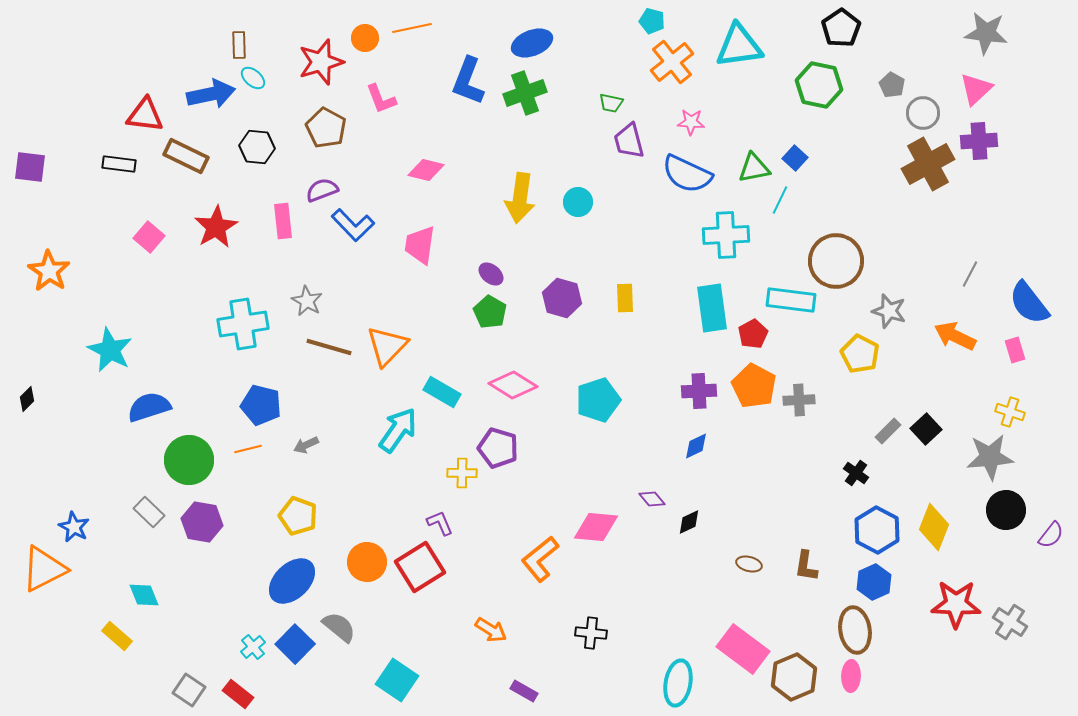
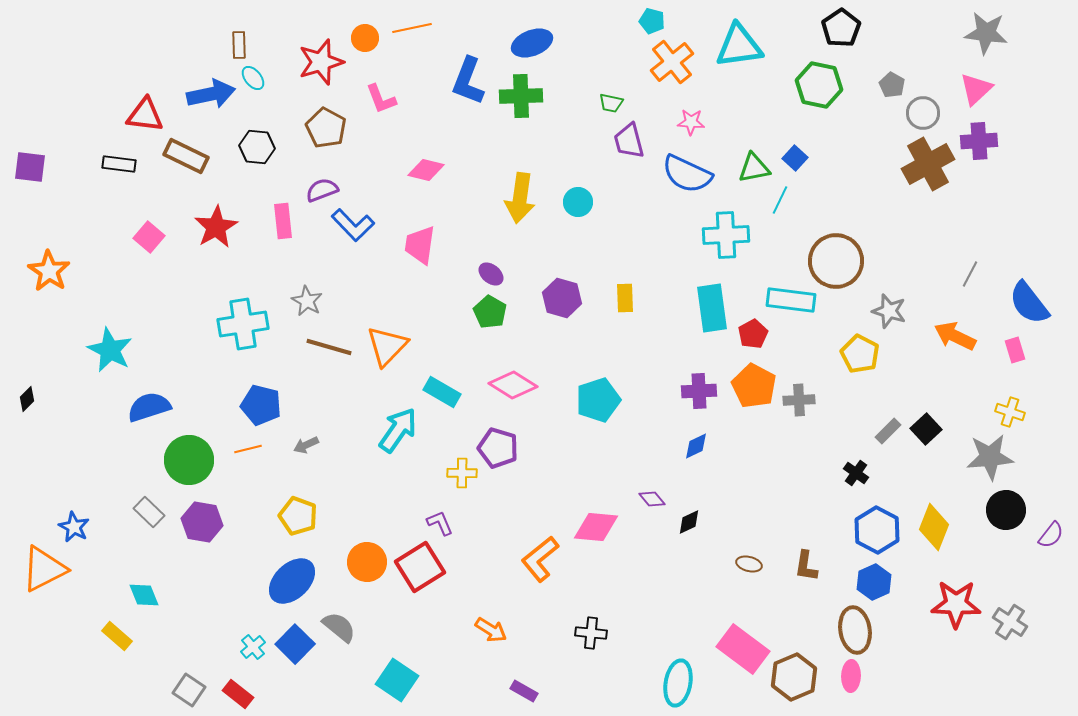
cyan ellipse at (253, 78): rotated 10 degrees clockwise
green cross at (525, 93): moved 4 px left, 3 px down; rotated 18 degrees clockwise
